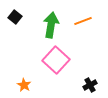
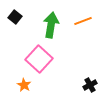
pink square: moved 17 px left, 1 px up
